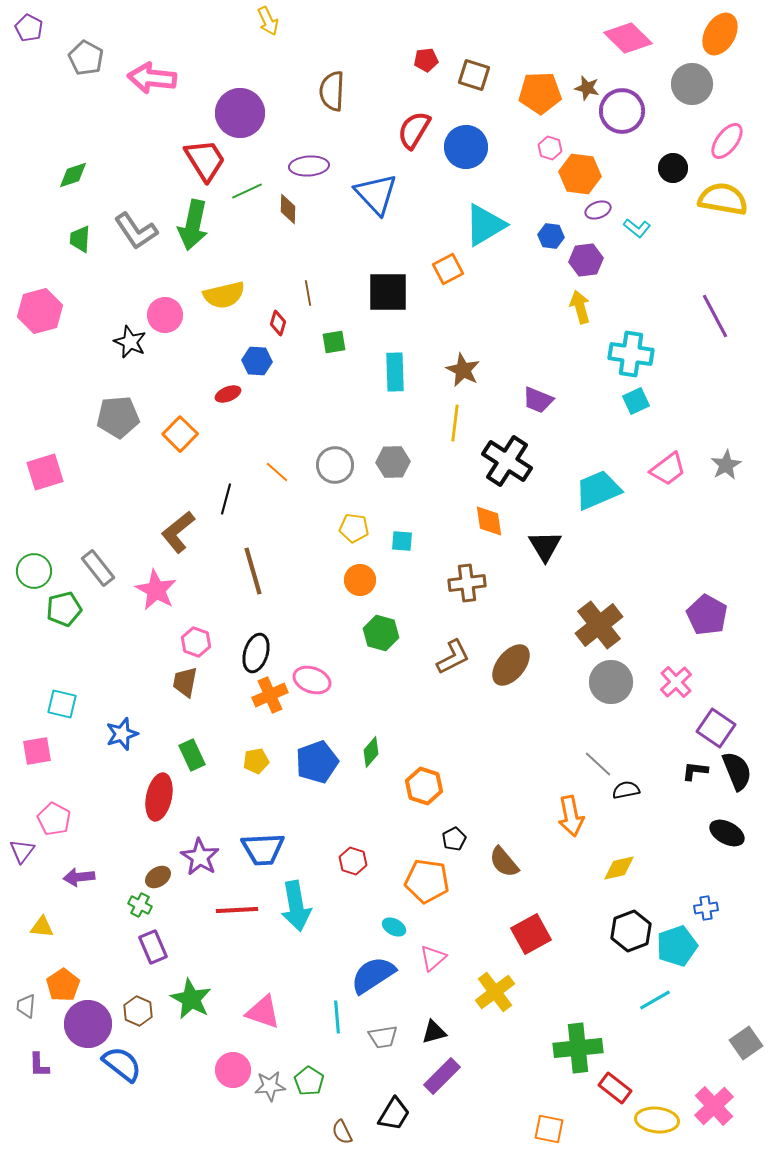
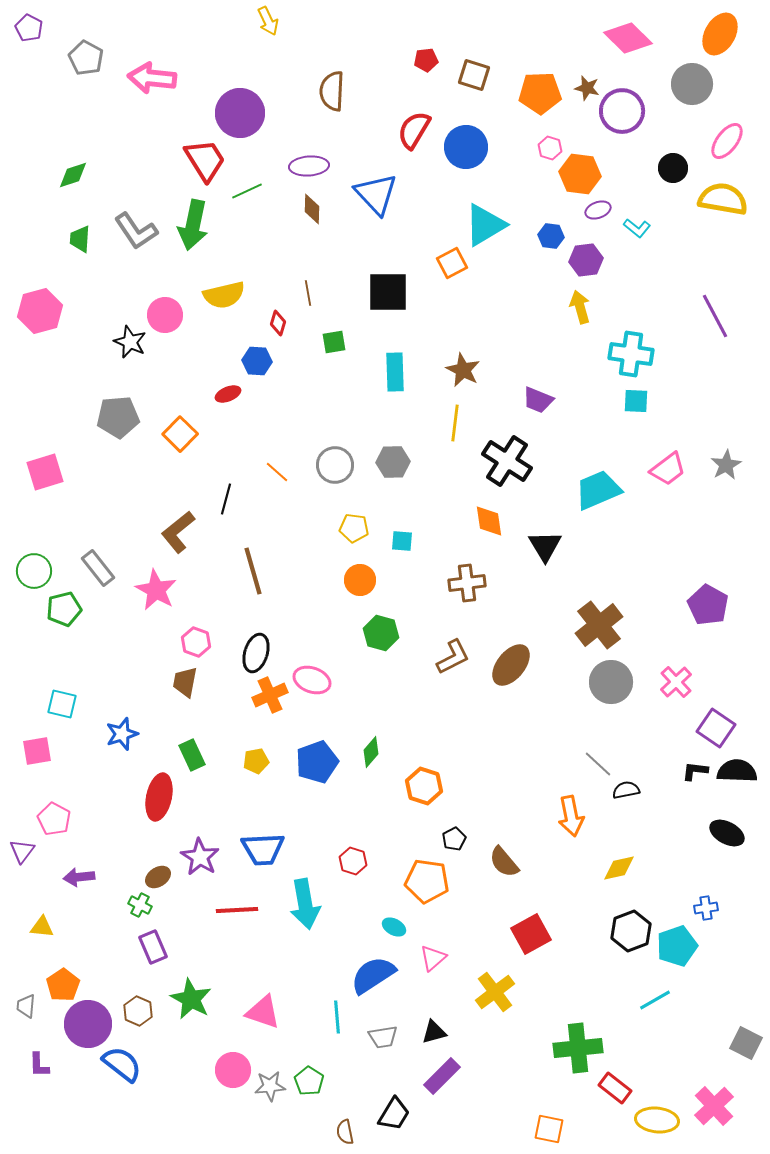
brown diamond at (288, 209): moved 24 px right
orange square at (448, 269): moved 4 px right, 6 px up
cyan square at (636, 401): rotated 28 degrees clockwise
purple pentagon at (707, 615): moved 1 px right, 10 px up
black semicircle at (737, 771): rotated 66 degrees counterclockwise
cyan arrow at (296, 906): moved 9 px right, 2 px up
gray square at (746, 1043): rotated 28 degrees counterclockwise
brown semicircle at (342, 1132): moved 3 px right; rotated 15 degrees clockwise
